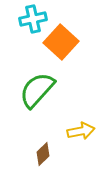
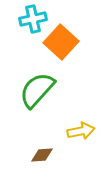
brown diamond: moved 1 px left, 1 px down; rotated 40 degrees clockwise
